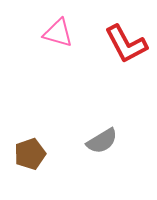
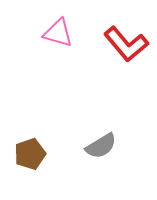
red L-shape: rotated 12 degrees counterclockwise
gray semicircle: moved 1 px left, 5 px down
